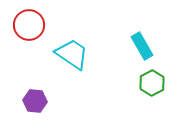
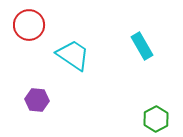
cyan trapezoid: moved 1 px right, 1 px down
green hexagon: moved 4 px right, 36 px down
purple hexagon: moved 2 px right, 1 px up
